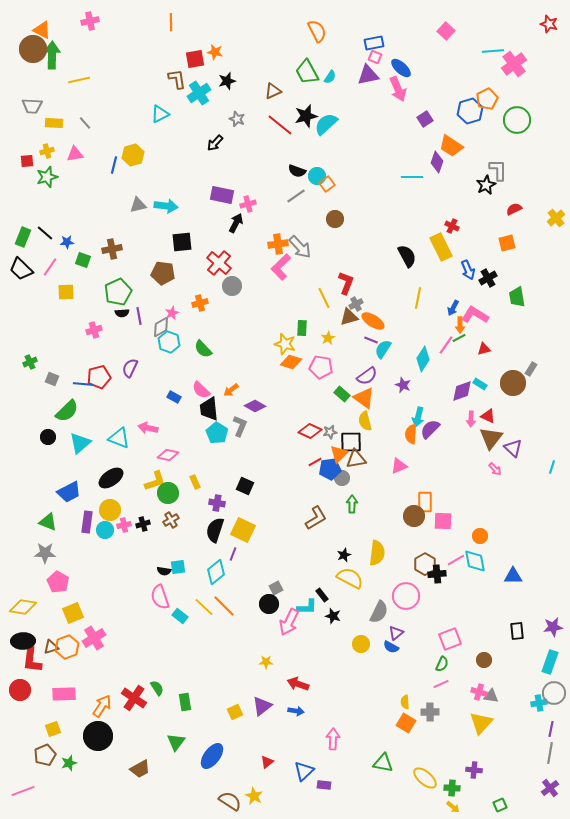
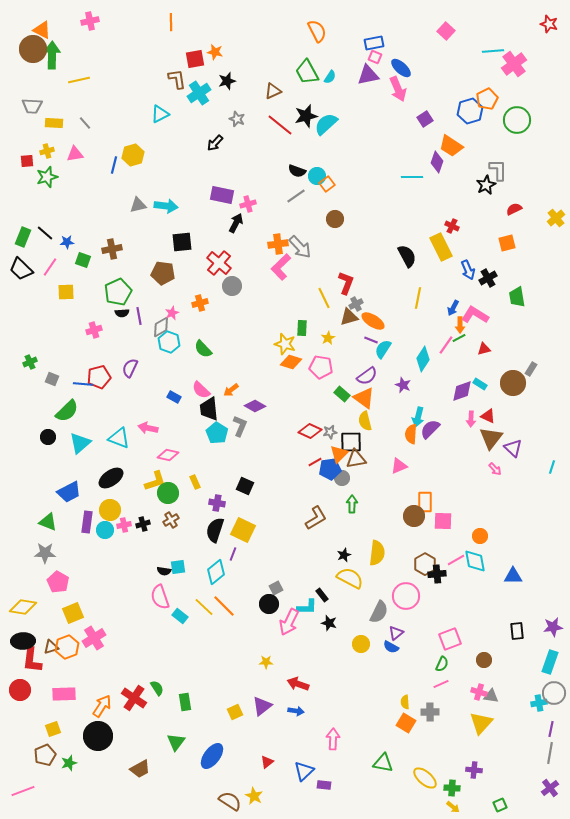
black star at (333, 616): moved 4 px left, 7 px down
